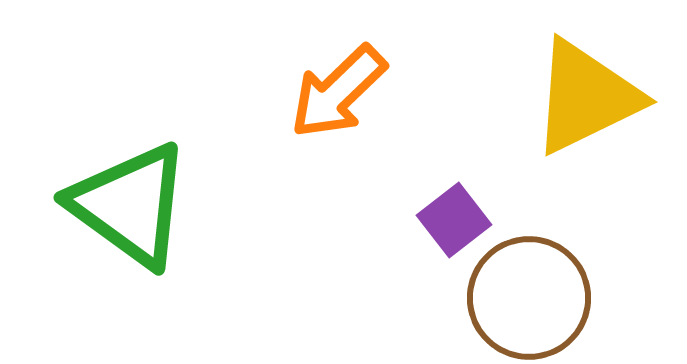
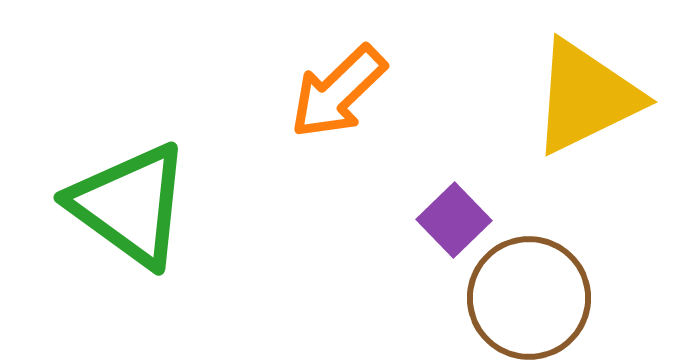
purple square: rotated 6 degrees counterclockwise
